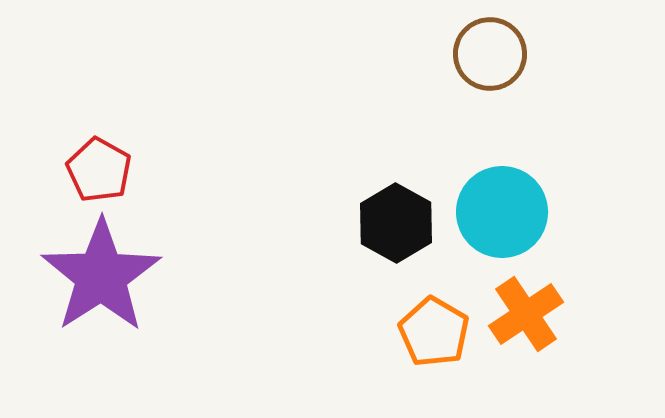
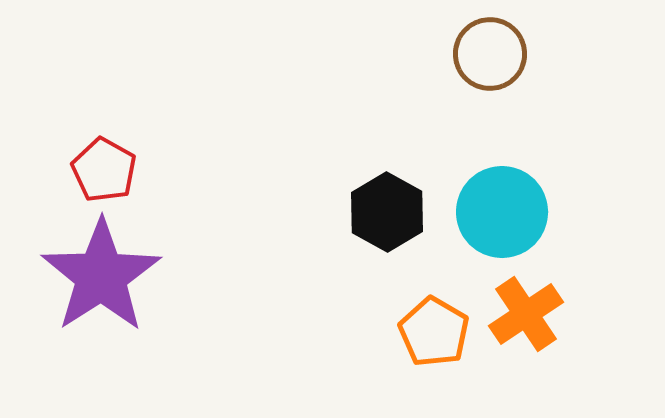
red pentagon: moved 5 px right
black hexagon: moved 9 px left, 11 px up
